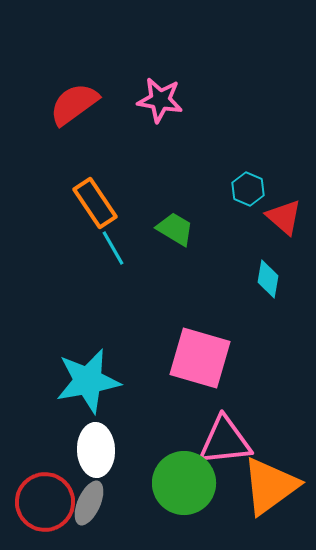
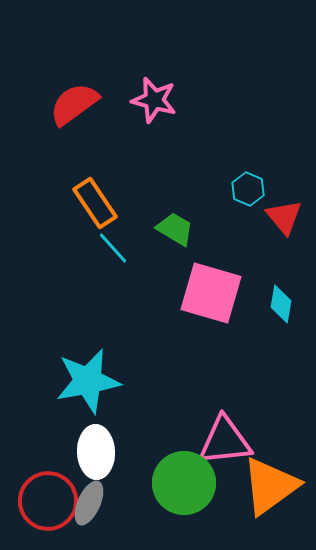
pink star: moved 6 px left; rotated 6 degrees clockwise
red triangle: rotated 9 degrees clockwise
cyan line: rotated 12 degrees counterclockwise
cyan diamond: moved 13 px right, 25 px down
pink square: moved 11 px right, 65 px up
white ellipse: moved 2 px down
red circle: moved 3 px right, 1 px up
